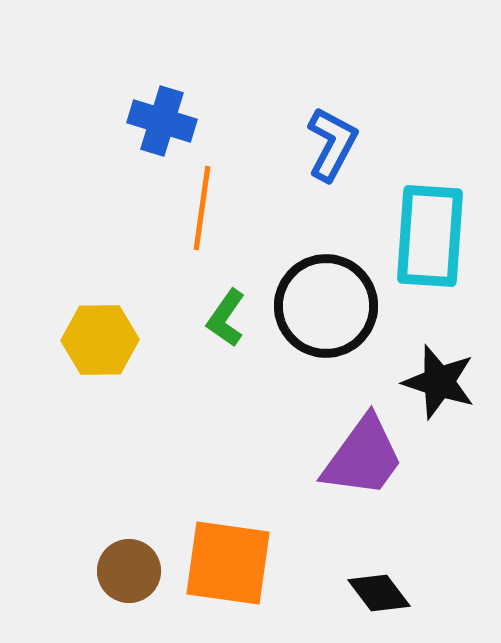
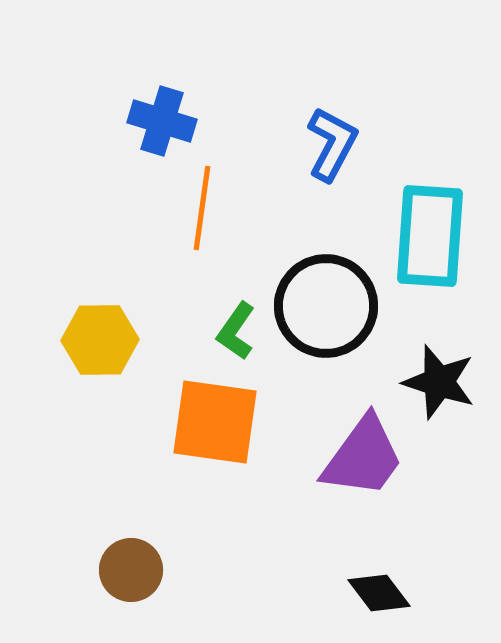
green L-shape: moved 10 px right, 13 px down
orange square: moved 13 px left, 141 px up
brown circle: moved 2 px right, 1 px up
